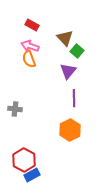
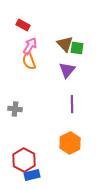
red rectangle: moved 9 px left
brown triangle: moved 6 px down
pink arrow: rotated 102 degrees clockwise
green square: moved 3 px up; rotated 32 degrees counterclockwise
orange semicircle: moved 2 px down
purple triangle: moved 1 px left, 1 px up
purple line: moved 2 px left, 6 px down
orange hexagon: moved 13 px down
blue rectangle: rotated 14 degrees clockwise
